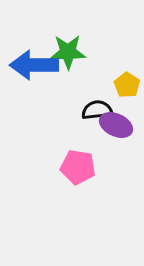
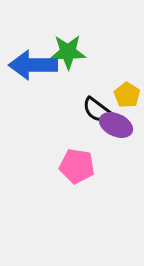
blue arrow: moved 1 px left
yellow pentagon: moved 10 px down
black semicircle: rotated 136 degrees counterclockwise
pink pentagon: moved 1 px left, 1 px up
